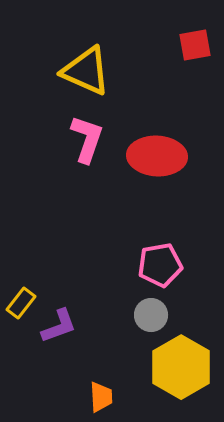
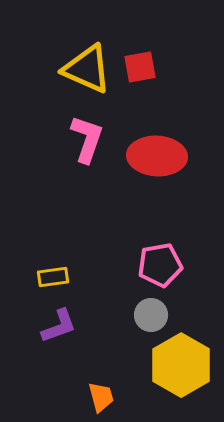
red square: moved 55 px left, 22 px down
yellow triangle: moved 1 px right, 2 px up
yellow rectangle: moved 32 px right, 26 px up; rotated 44 degrees clockwise
yellow hexagon: moved 2 px up
orange trapezoid: rotated 12 degrees counterclockwise
